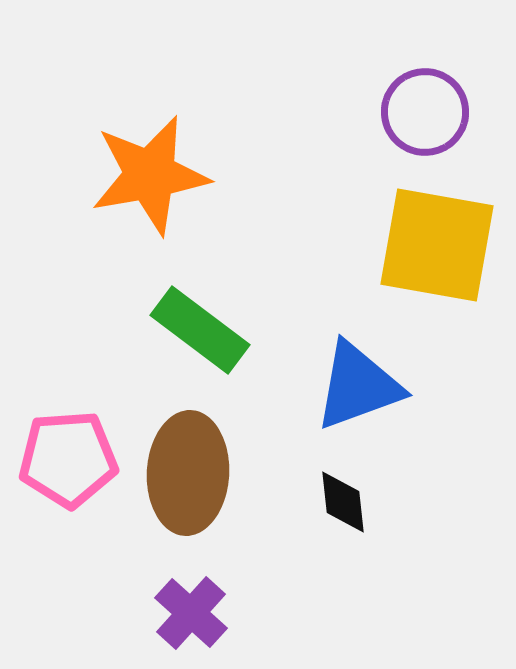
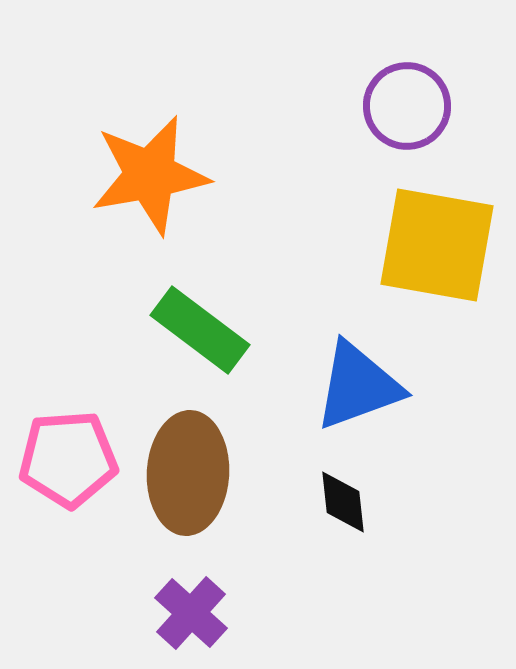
purple circle: moved 18 px left, 6 px up
